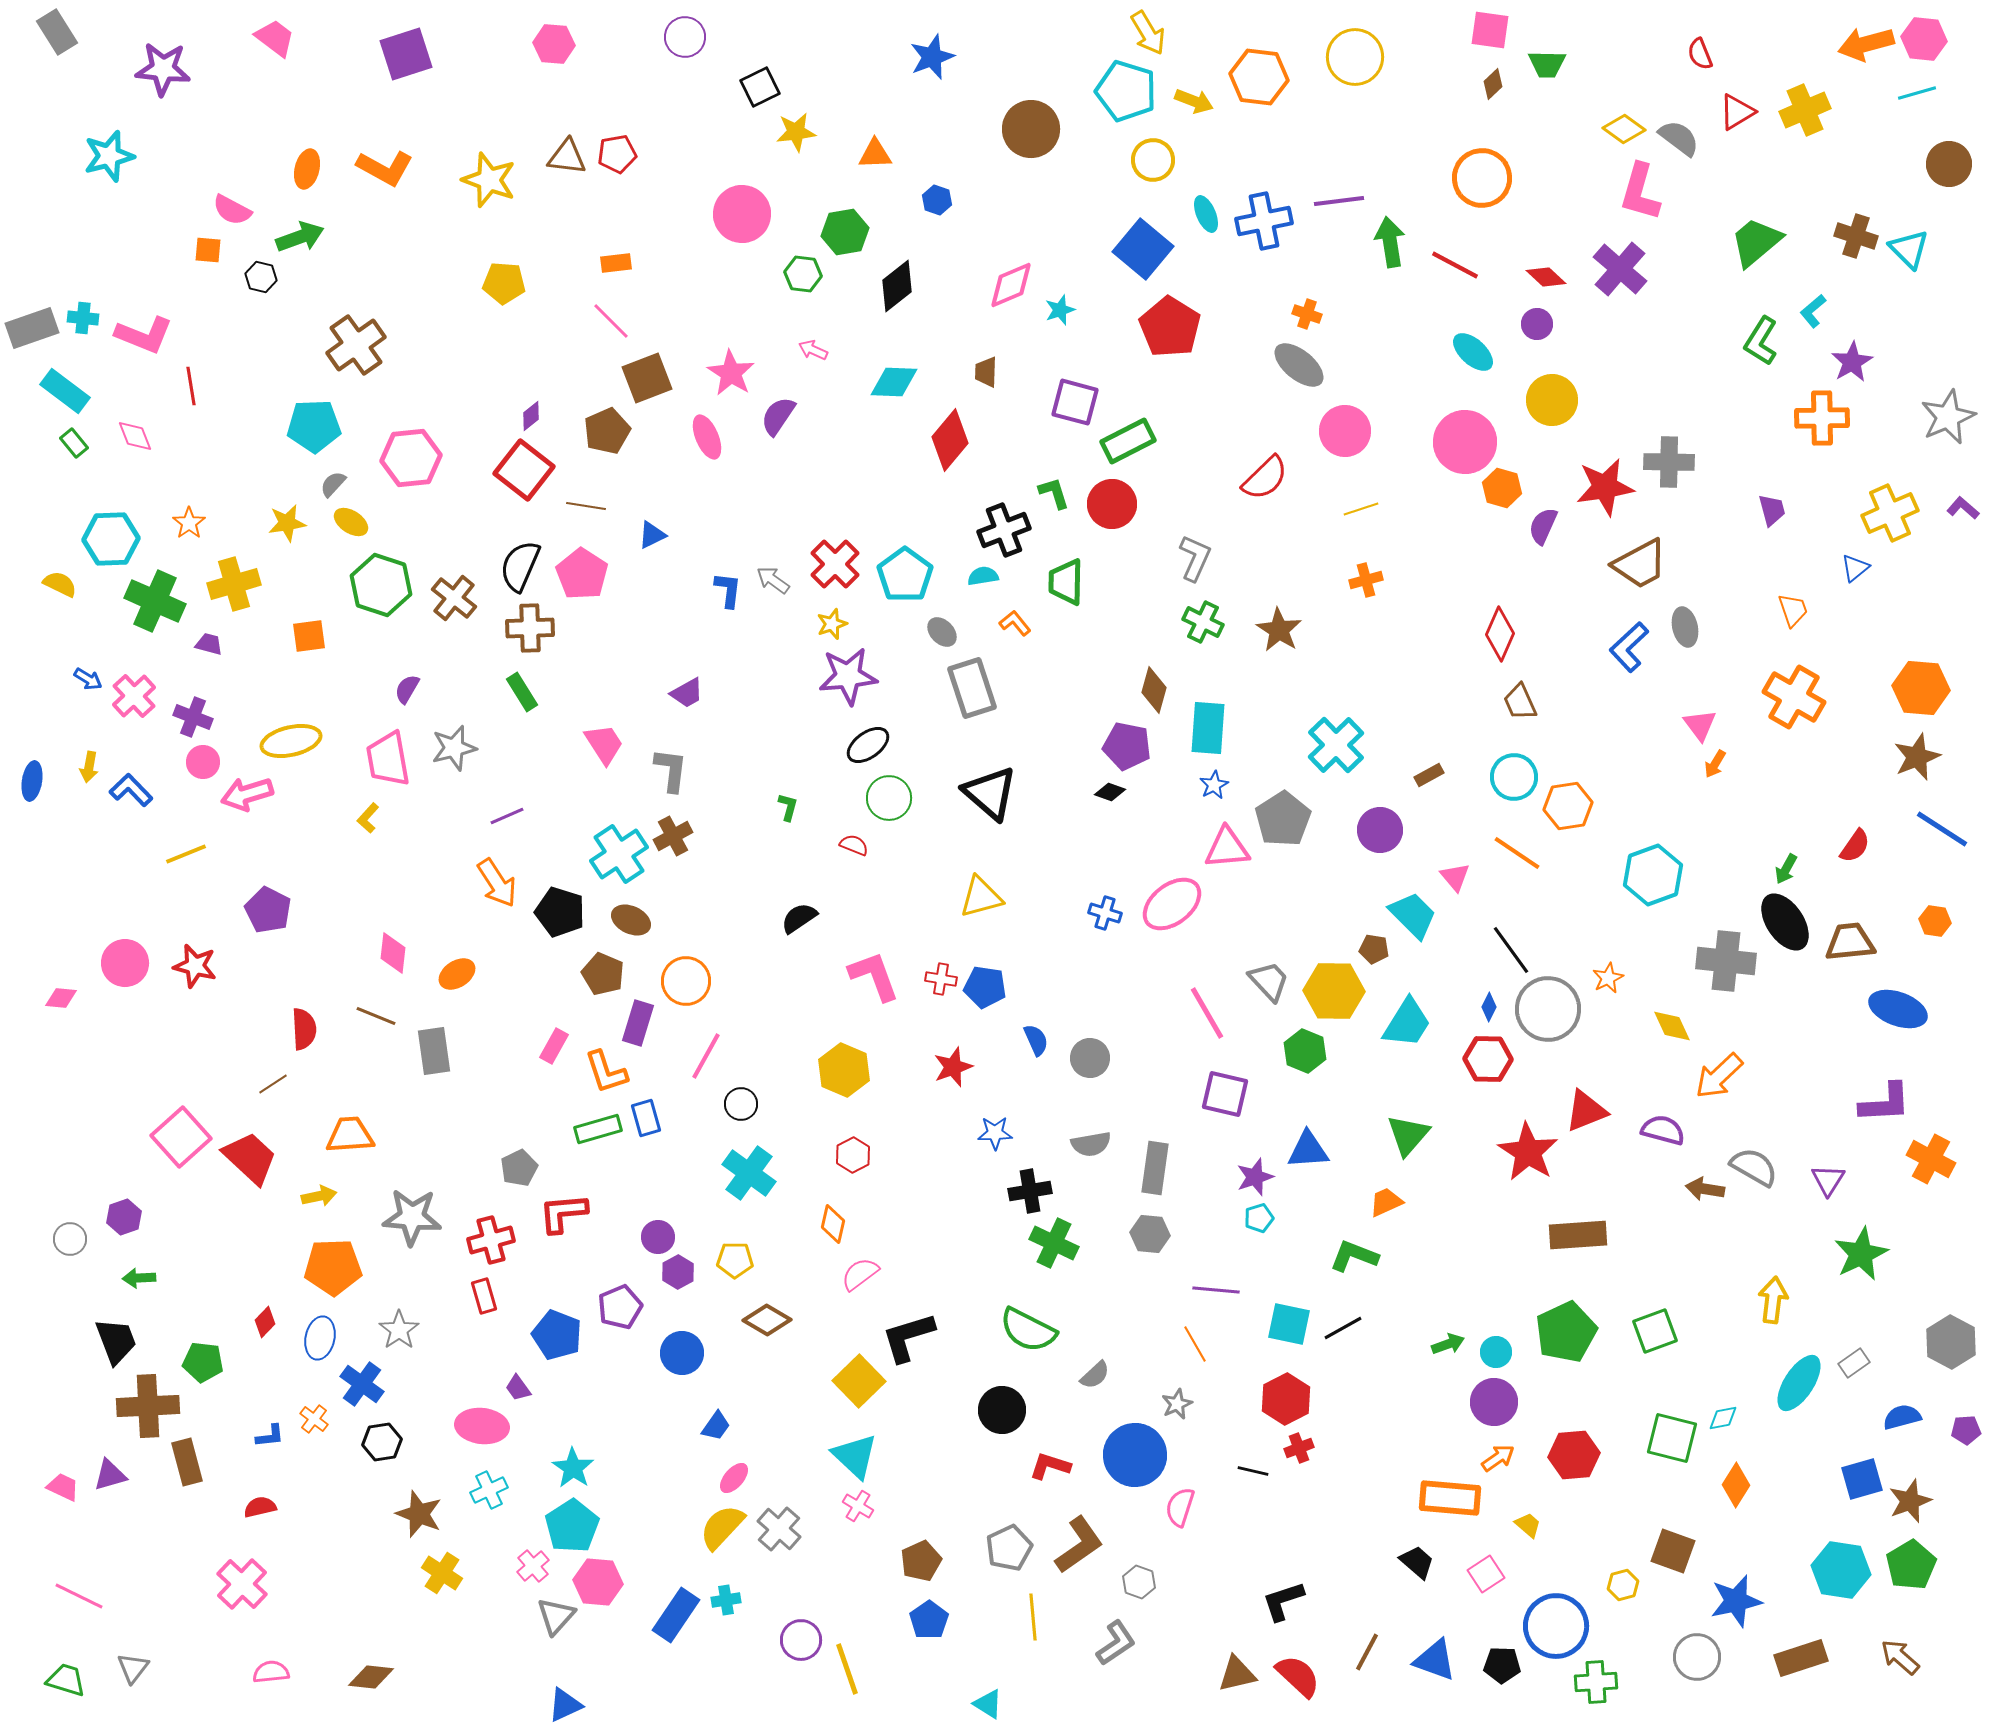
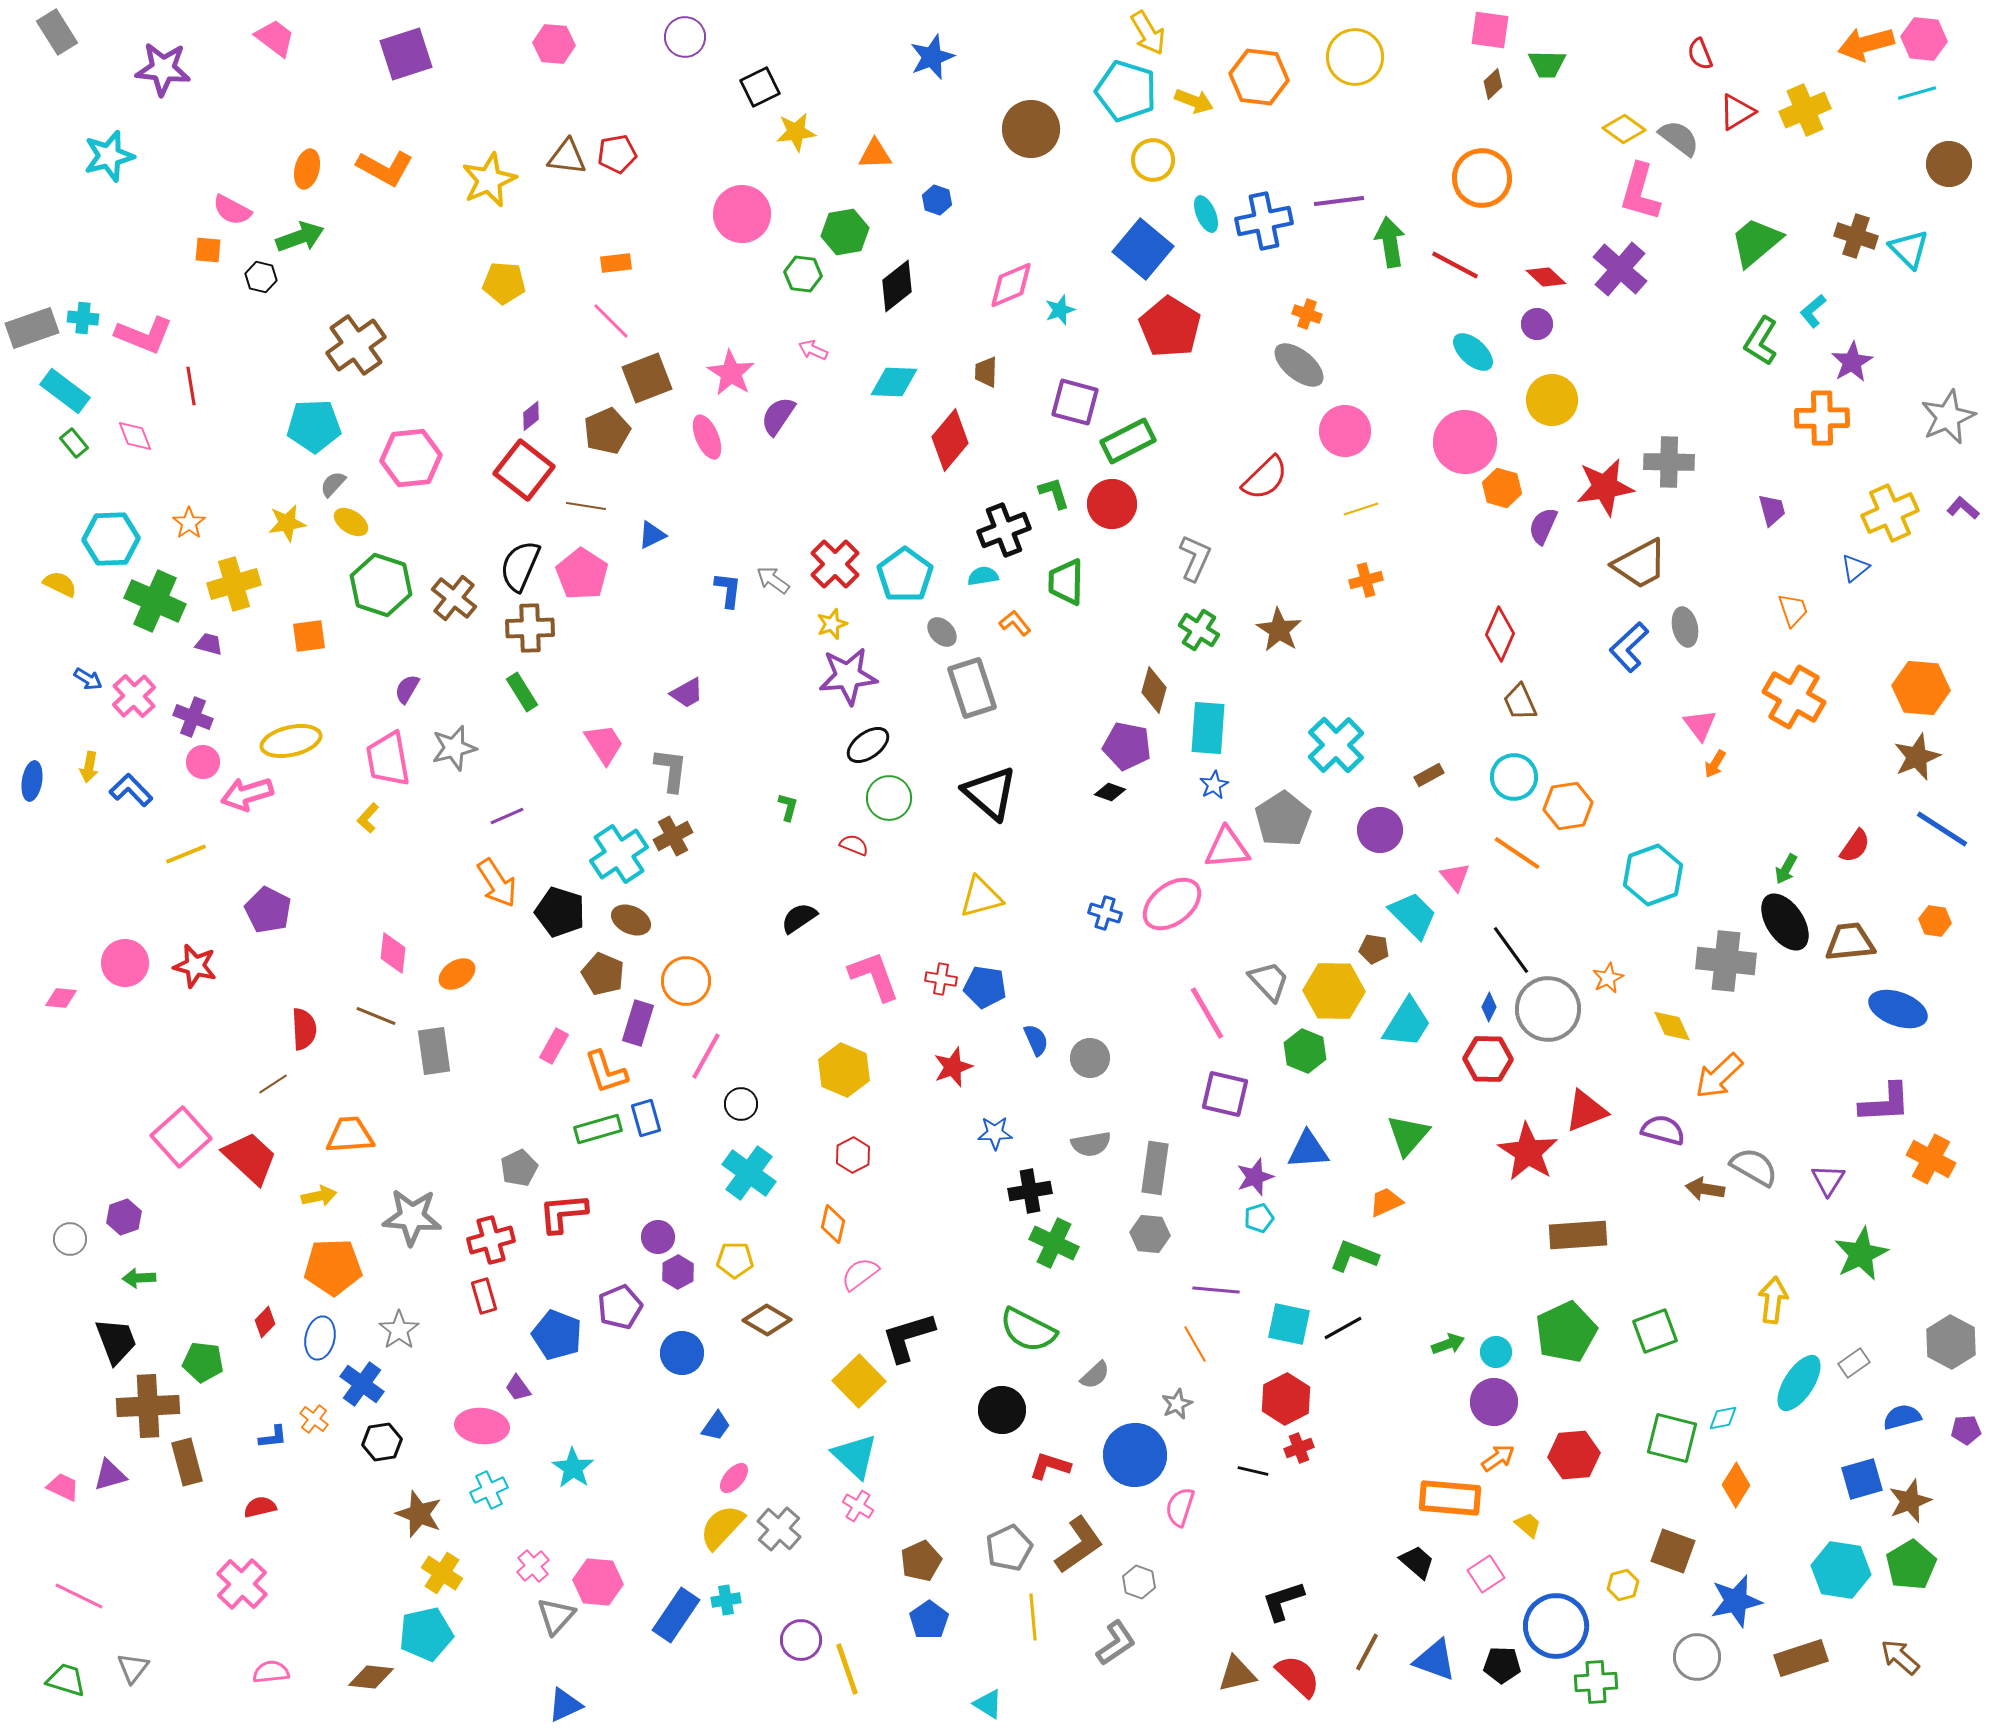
yellow star at (489, 180): rotated 28 degrees clockwise
green cross at (1203, 622): moved 4 px left, 8 px down; rotated 6 degrees clockwise
blue L-shape at (270, 1436): moved 3 px right, 1 px down
cyan pentagon at (572, 1526): moved 146 px left, 108 px down; rotated 20 degrees clockwise
